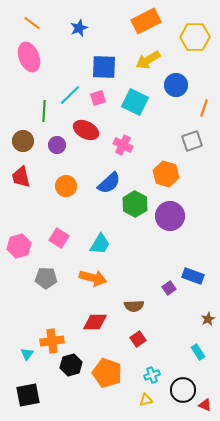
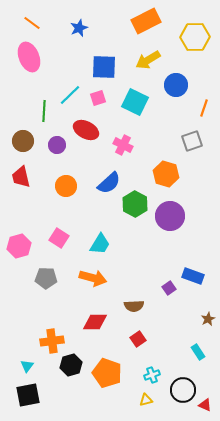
cyan triangle at (27, 354): moved 12 px down
